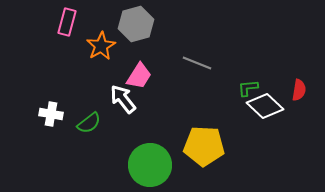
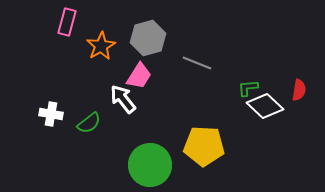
gray hexagon: moved 12 px right, 14 px down
